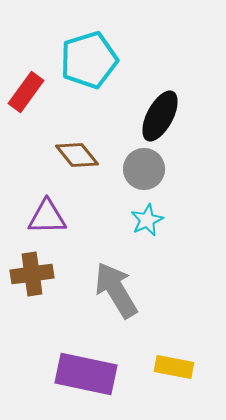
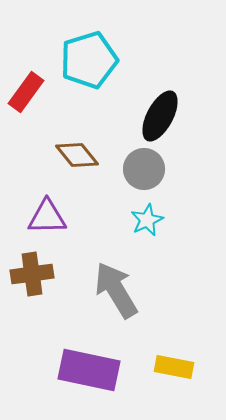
purple rectangle: moved 3 px right, 4 px up
